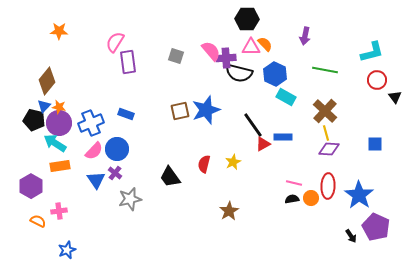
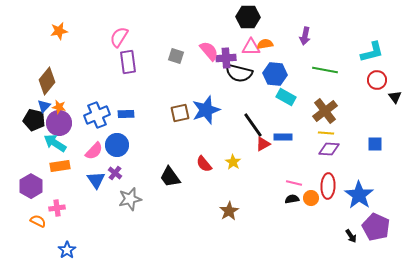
black hexagon at (247, 19): moved 1 px right, 2 px up
orange star at (59, 31): rotated 12 degrees counterclockwise
pink semicircle at (115, 42): moved 4 px right, 5 px up
orange semicircle at (265, 44): rotated 56 degrees counterclockwise
pink semicircle at (211, 51): moved 2 px left
blue hexagon at (275, 74): rotated 20 degrees counterclockwise
brown square at (180, 111): moved 2 px down
brown cross at (325, 111): rotated 10 degrees clockwise
blue rectangle at (126, 114): rotated 21 degrees counterclockwise
blue cross at (91, 123): moved 6 px right, 8 px up
yellow line at (326, 133): rotated 70 degrees counterclockwise
blue circle at (117, 149): moved 4 px up
yellow star at (233, 162): rotated 14 degrees counterclockwise
red semicircle at (204, 164): rotated 54 degrees counterclockwise
pink cross at (59, 211): moved 2 px left, 3 px up
blue star at (67, 250): rotated 12 degrees counterclockwise
